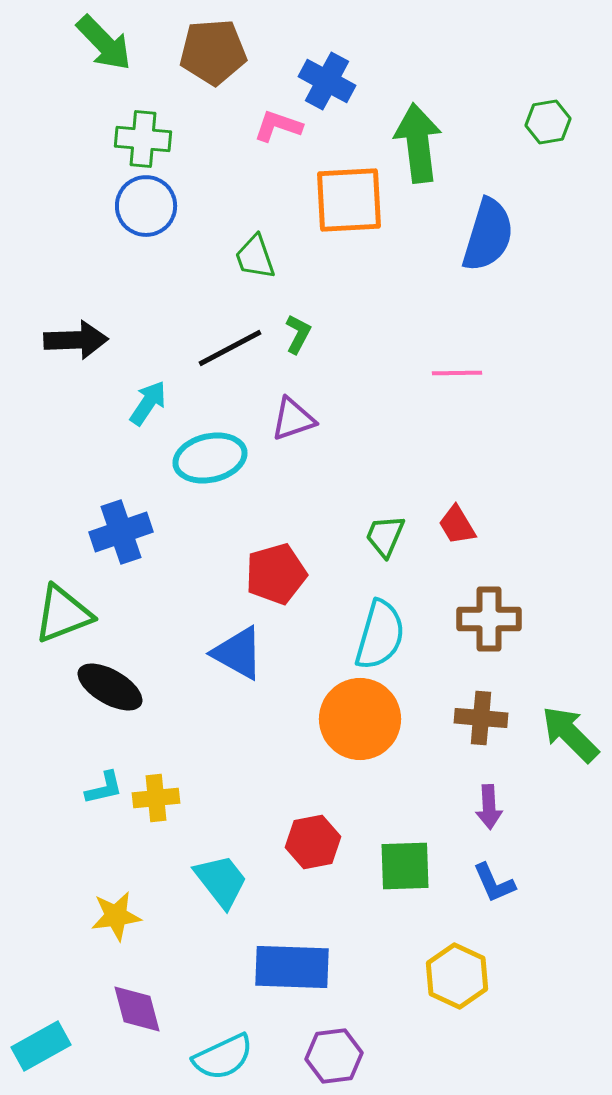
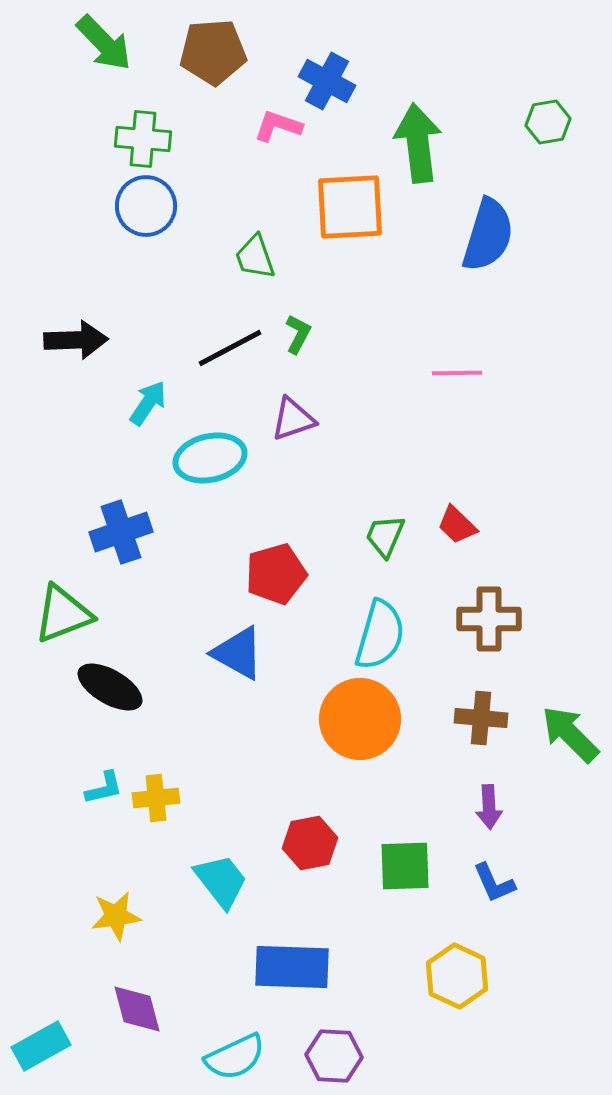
orange square at (349, 200): moved 1 px right, 7 px down
red trapezoid at (457, 525): rotated 15 degrees counterclockwise
red hexagon at (313, 842): moved 3 px left, 1 px down
purple hexagon at (334, 1056): rotated 10 degrees clockwise
cyan semicircle at (223, 1057): moved 12 px right
